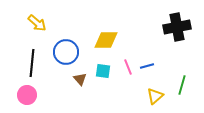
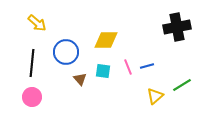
green line: rotated 42 degrees clockwise
pink circle: moved 5 px right, 2 px down
